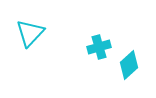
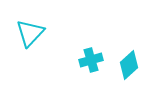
cyan cross: moved 8 px left, 13 px down
